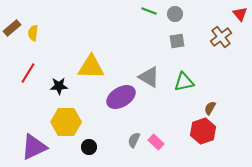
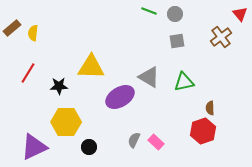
purple ellipse: moved 1 px left
brown semicircle: rotated 32 degrees counterclockwise
